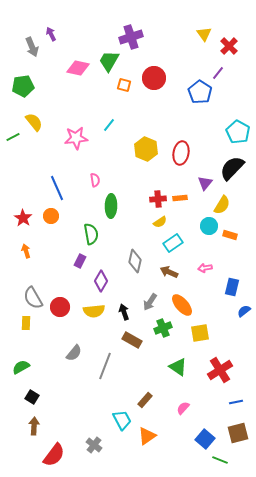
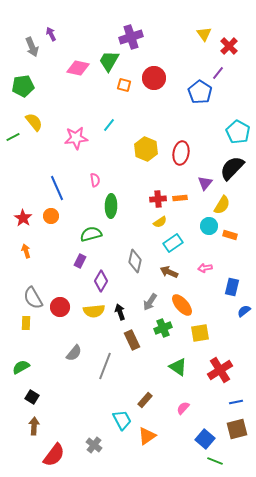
green semicircle at (91, 234): rotated 95 degrees counterclockwise
black arrow at (124, 312): moved 4 px left
brown rectangle at (132, 340): rotated 36 degrees clockwise
brown square at (238, 433): moved 1 px left, 4 px up
green line at (220, 460): moved 5 px left, 1 px down
